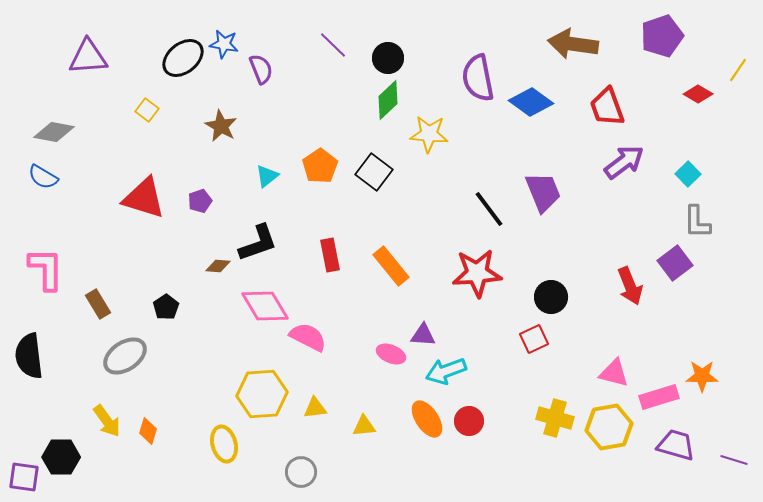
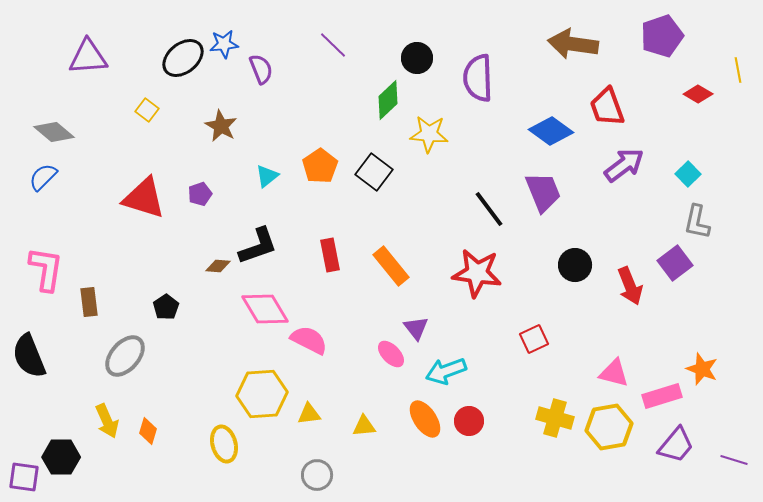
blue star at (224, 44): rotated 16 degrees counterclockwise
black circle at (388, 58): moved 29 px right
yellow line at (738, 70): rotated 45 degrees counterclockwise
purple semicircle at (478, 78): rotated 9 degrees clockwise
blue diamond at (531, 102): moved 20 px right, 29 px down
gray diamond at (54, 132): rotated 30 degrees clockwise
purple arrow at (624, 162): moved 3 px down
blue semicircle at (43, 177): rotated 104 degrees clockwise
purple pentagon at (200, 201): moved 7 px up
gray L-shape at (697, 222): rotated 12 degrees clockwise
black L-shape at (258, 243): moved 3 px down
pink L-shape at (46, 269): rotated 9 degrees clockwise
red star at (477, 273): rotated 12 degrees clockwise
black circle at (551, 297): moved 24 px right, 32 px up
brown rectangle at (98, 304): moved 9 px left, 2 px up; rotated 24 degrees clockwise
pink diamond at (265, 306): moved 3 px down
purple triangle at (423, 335): moved 7 px left, 7 px up; rotated 48 degrees clockwise
pink semicircle at (308, 337): moved 1 px right, 3 px down
pink ellipse at (391, 354): rotated 24 degrees clockwise
black semicircle at (29, 356): rotated 15 degrees counterclockwise
gray ellipse at (125, 356): rotated 15 degrees counterclockwise
orange star at (702, 376): moved 7 px up; rotated 20 degrees clockwise
pink rectangle at (659, 397): moved 3 px right, 1 px up
yellow triangle at (315, 408): moved 6 px left, 6 px down
orange ellipse at (427, 419): moved 2 px left
yellow arrow at (107, 421): rotated 12 degrees clockwise
purple trapezoid at (676, 445): rotated 114 degrees clockwise
gray circle at (301, 472): moved 16 px right, 3 px down
